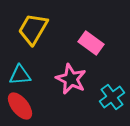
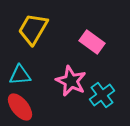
pink rectangle: moved 1 px right, 1 px up
pink star: moved 2 px down
cyan cross: moved 10 px left, 2 px up
red ellipse: moved 1 px down
